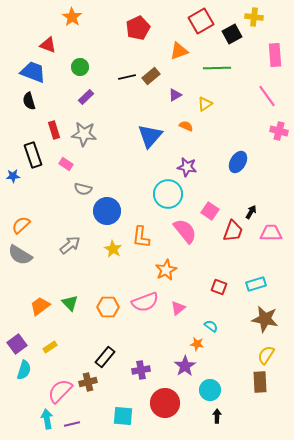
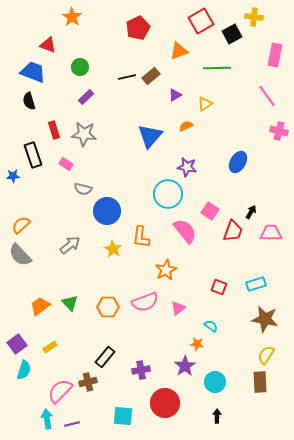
pink rectangle at (275, 55): rotated 15 degrees clockwise
orange semicircle at (186, 126): rotated 48 degrees counterclockwise
gray semicircle at (20, 255): rotated 15 degrees clockwise
cyan circle at (210, 390): moved 5 px right, 8 px up
